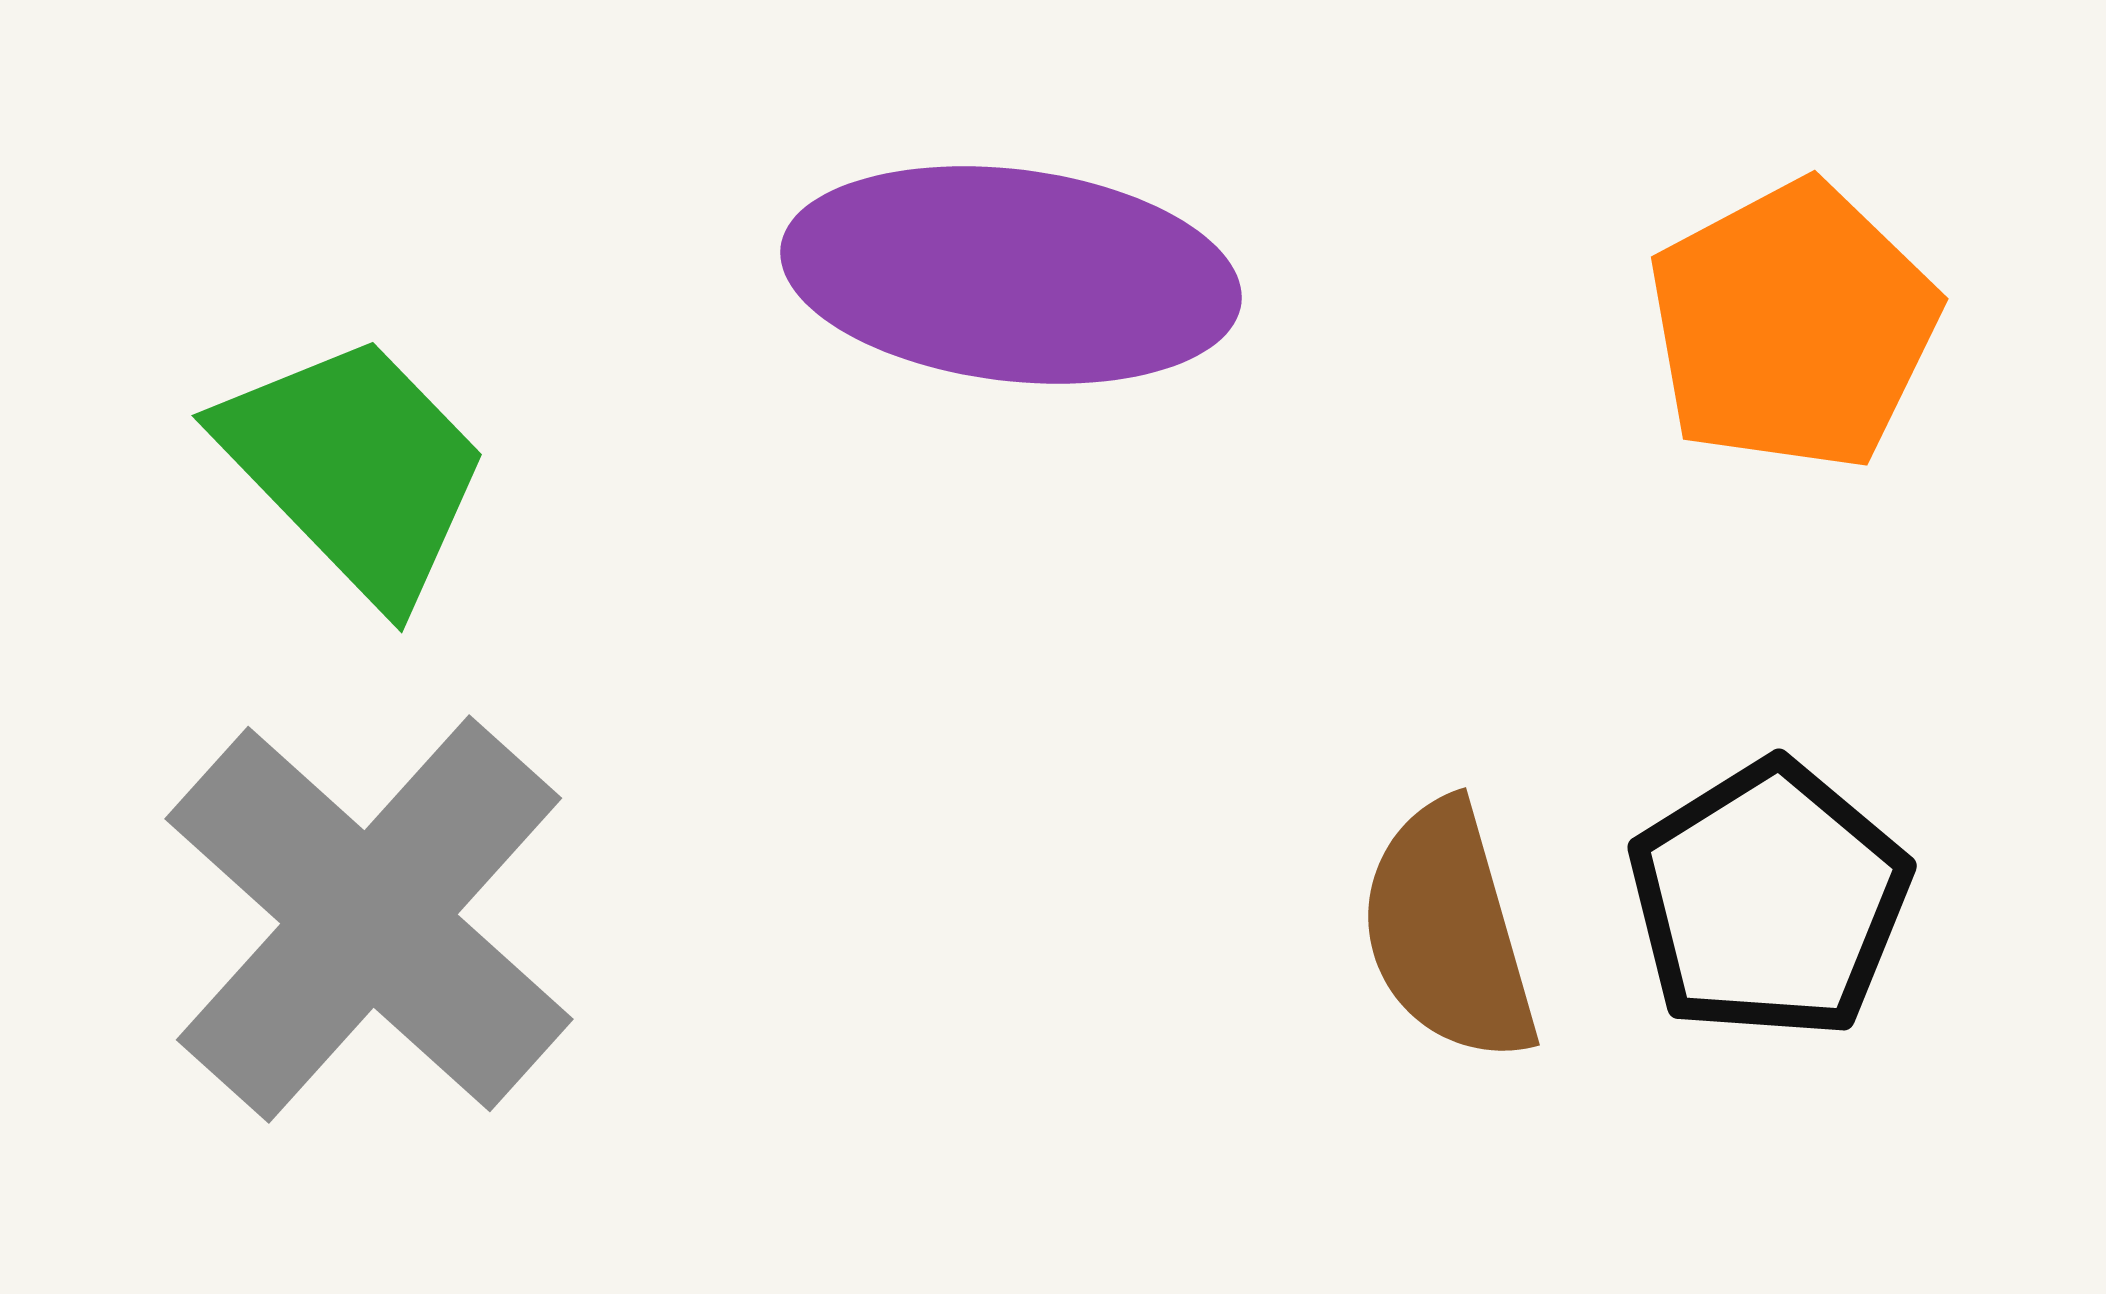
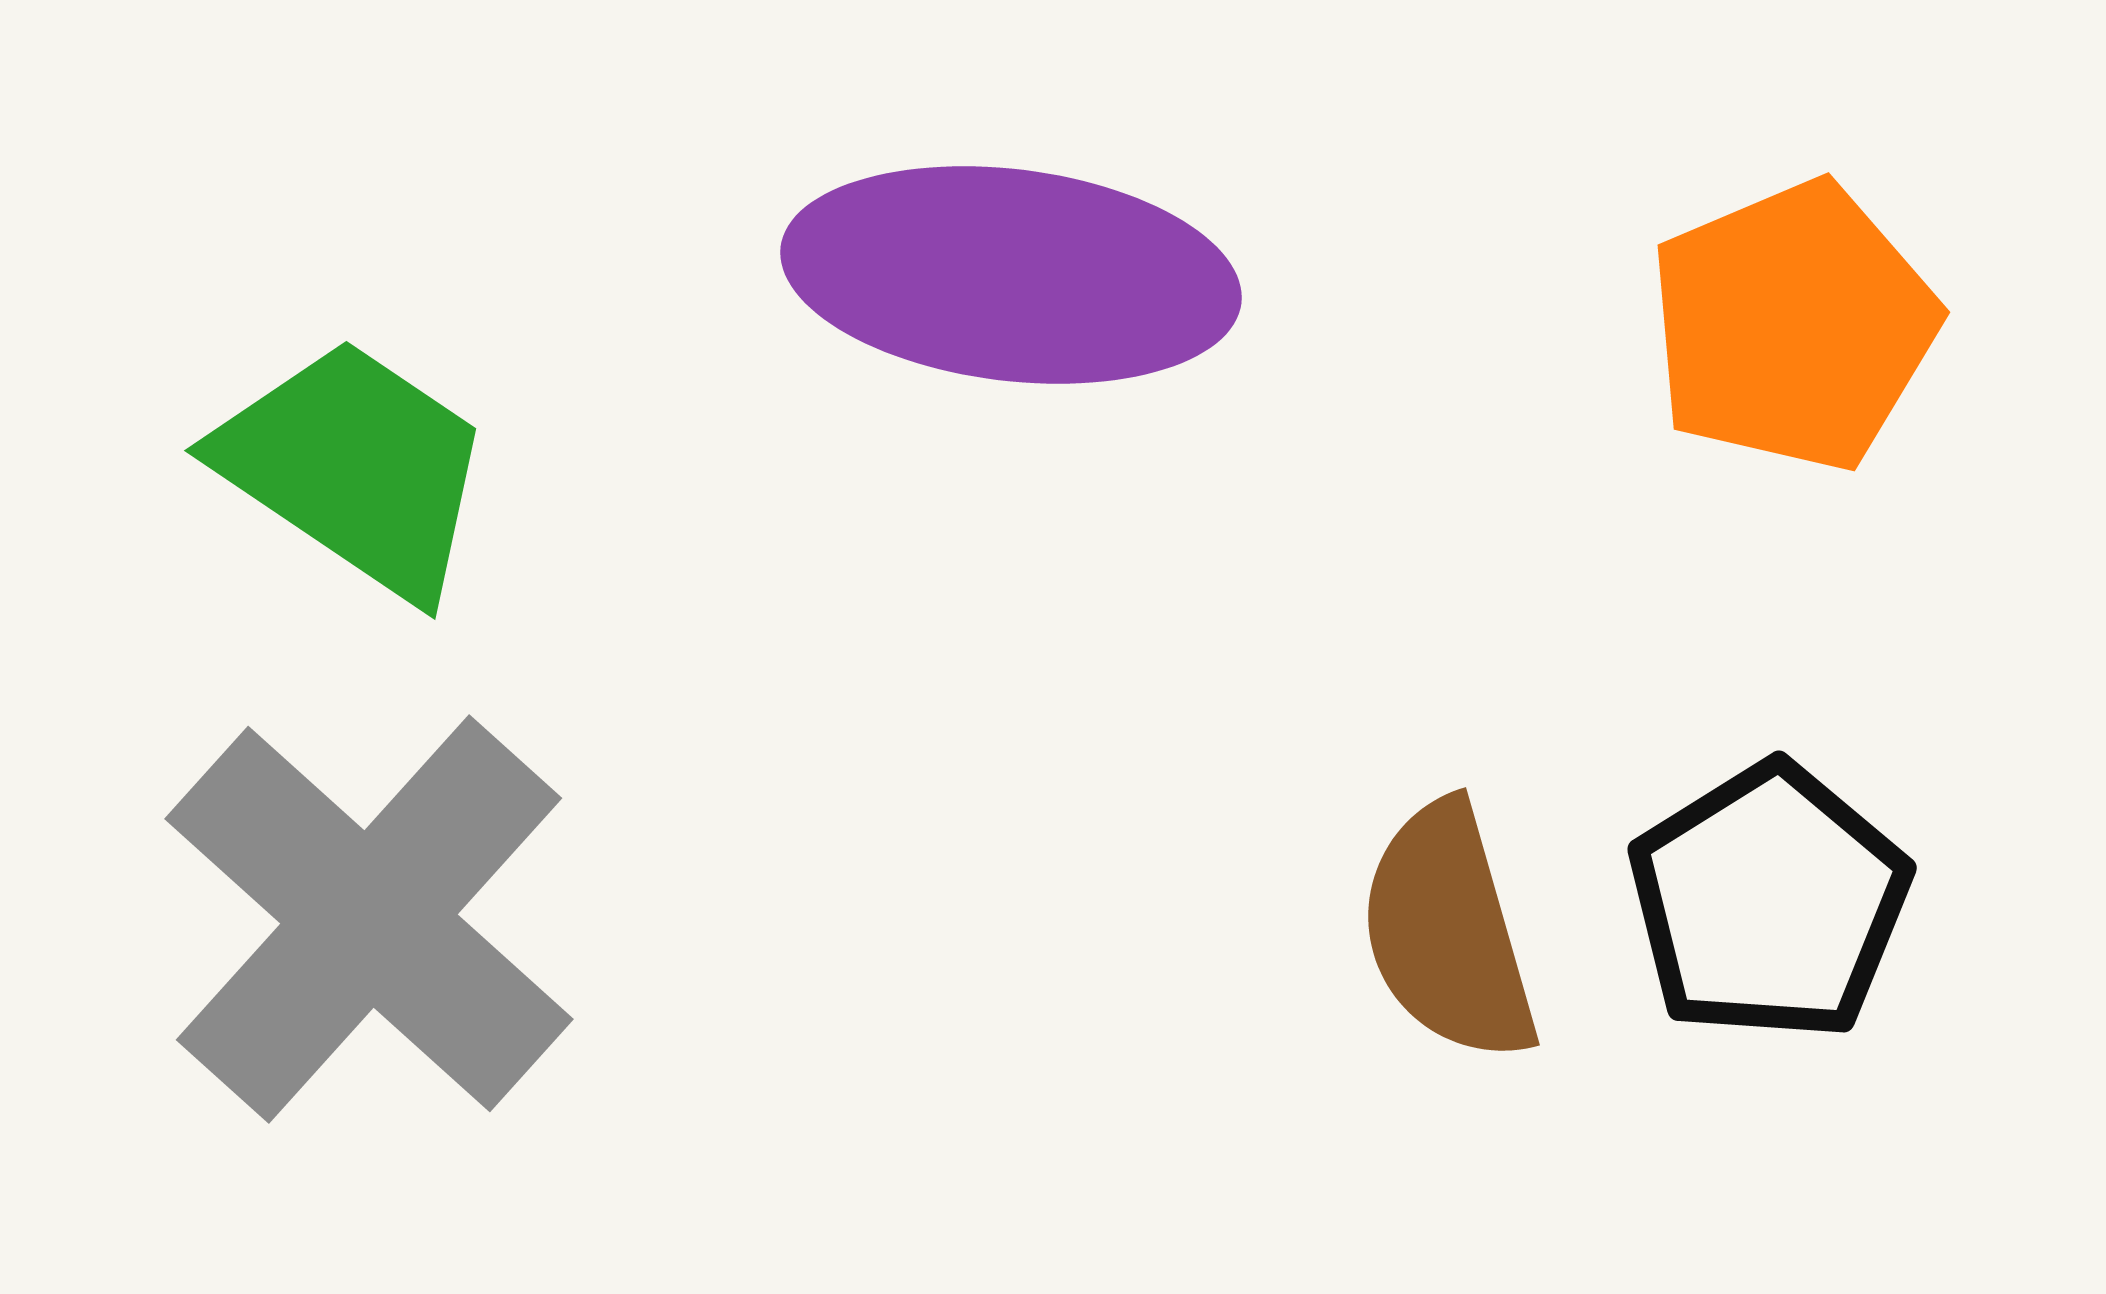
orange pentagon: rotated 5 degrees clockwise
green trapezoid: rotated 12 degrees counterclockwise
black pentagon: moved 2 px down
